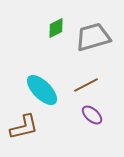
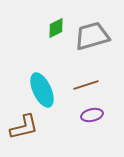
gray trapezoid: moved 1 px left, 1 px up
brown line: rotated 10 degrees clockwise
cyan ellipse: rotated 20 degrees clockwise
purple ellipse: rotated 55 degrees counterclockwise
